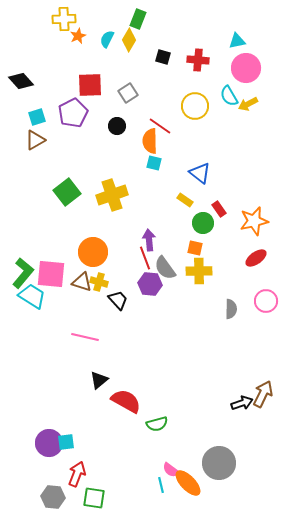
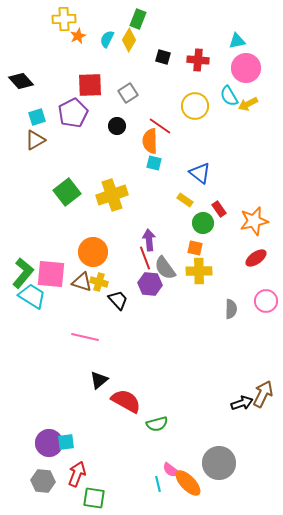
cyan line at (161, 485): moved 3 px left, 1 px up
gray hexagon at (53, 497): moved 10 px left, 16 px up
